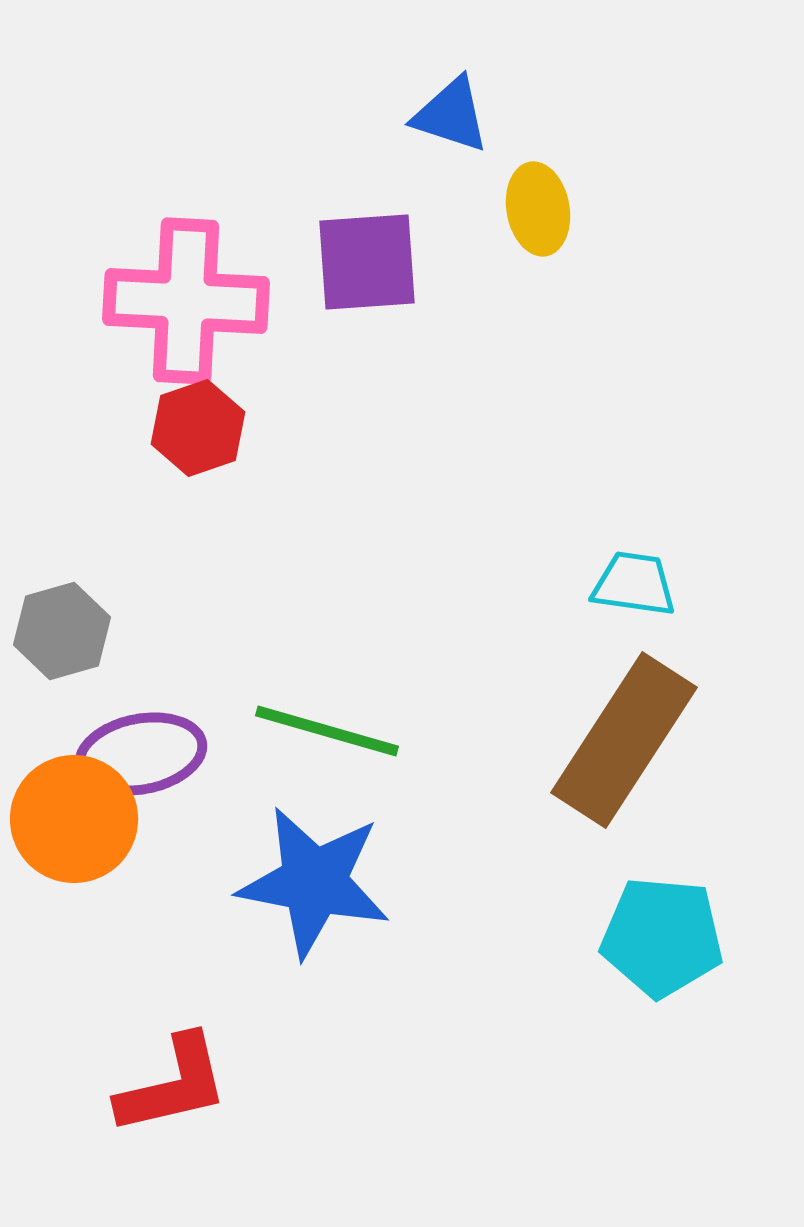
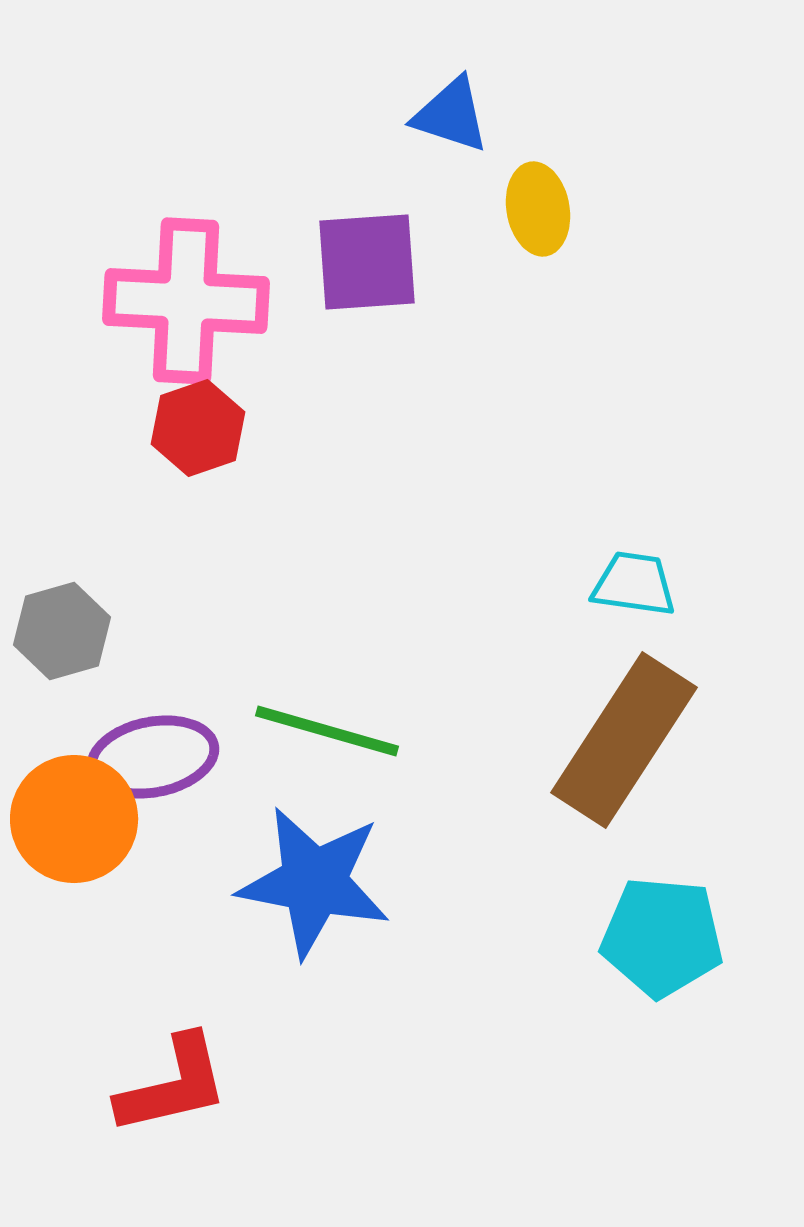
purple ellipse: moved 12 px right, 3 px down
